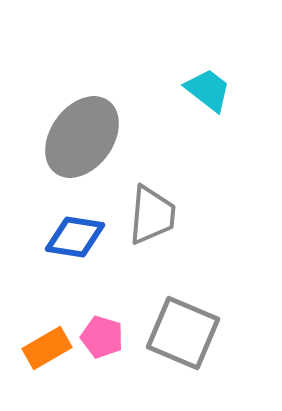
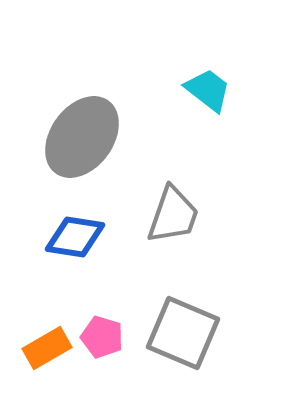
gray trapezoid: moved 21 px right; rotated 14 degrees clockwise
